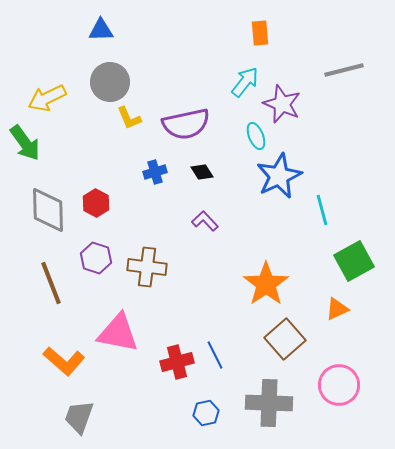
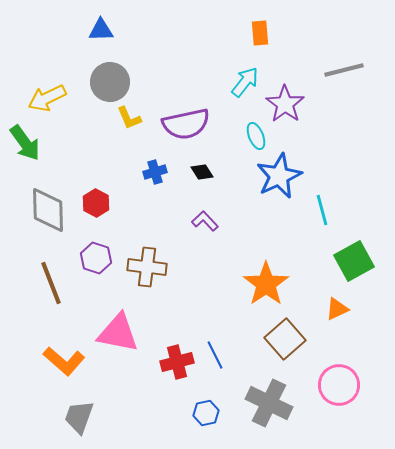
purple star: moved 3 px right; rotated 12 degrees clockwise
gray cross: rotated 24 degrees clockwise
